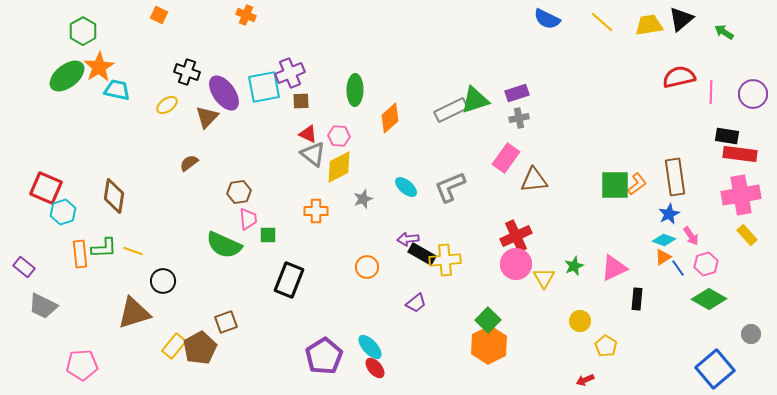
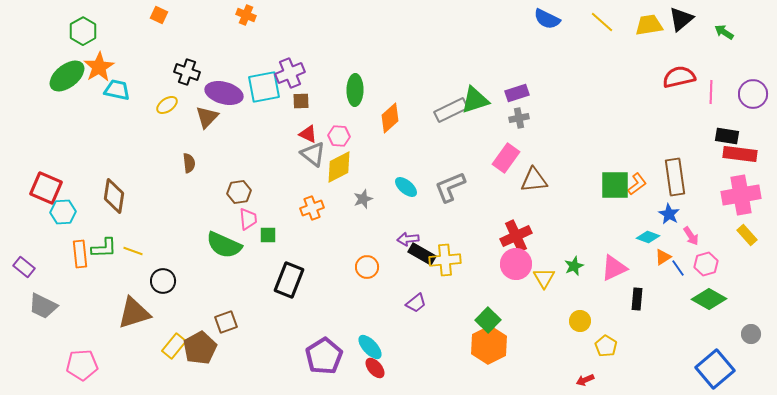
purple ellipse at (224, 93): rotated 39 degrees counterclockwise
brown semicircle at (189, 163): rotated 120 degrees clockwise
orange cross at (316, 211): moved 4 px left, 3 px up; rotated 20 degrees counterclockwise
cyan hexagon at (63, 212): rotated 15 degrees clockwise
blue star at (669, 214): rotated 15 degrees counterclockwise
cyan diamond at (664, 240): moved 16 px left, 3 px up
